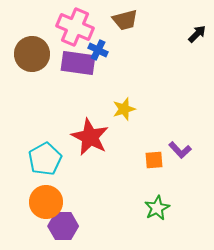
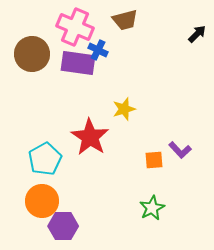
red star: rotated 6 degrees clockwise
orange circle: moved 4 px left, 1 px up
green star: moved 5 px left
